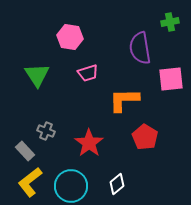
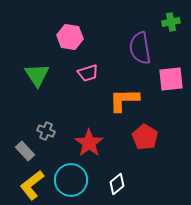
green cross: moved 1 px right
yellow L-shape: moved 2 px right, 3 px down
cyan circle: moved 6 px up
